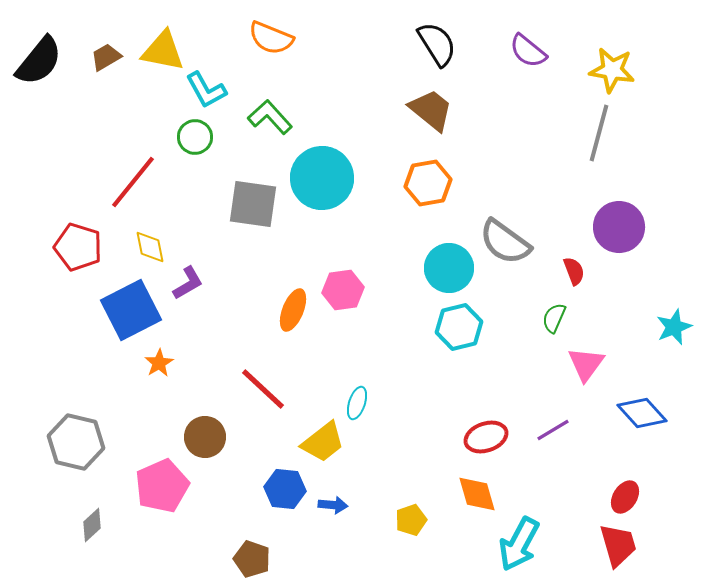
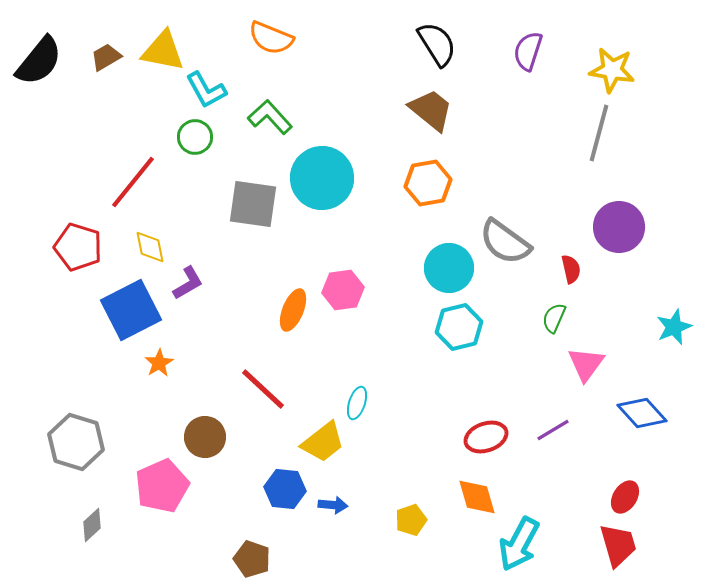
purple semicircle at (528, 51): rotated 69 degrees clockwise
red semicircle at (574, 271): moved 3 px left, 2 px up; rotated 8 degrees clockwise
gray hexagon at (76, 442): rotated 4 degrees clockwise
orange diamond at (477, 494): moved 3 px down
